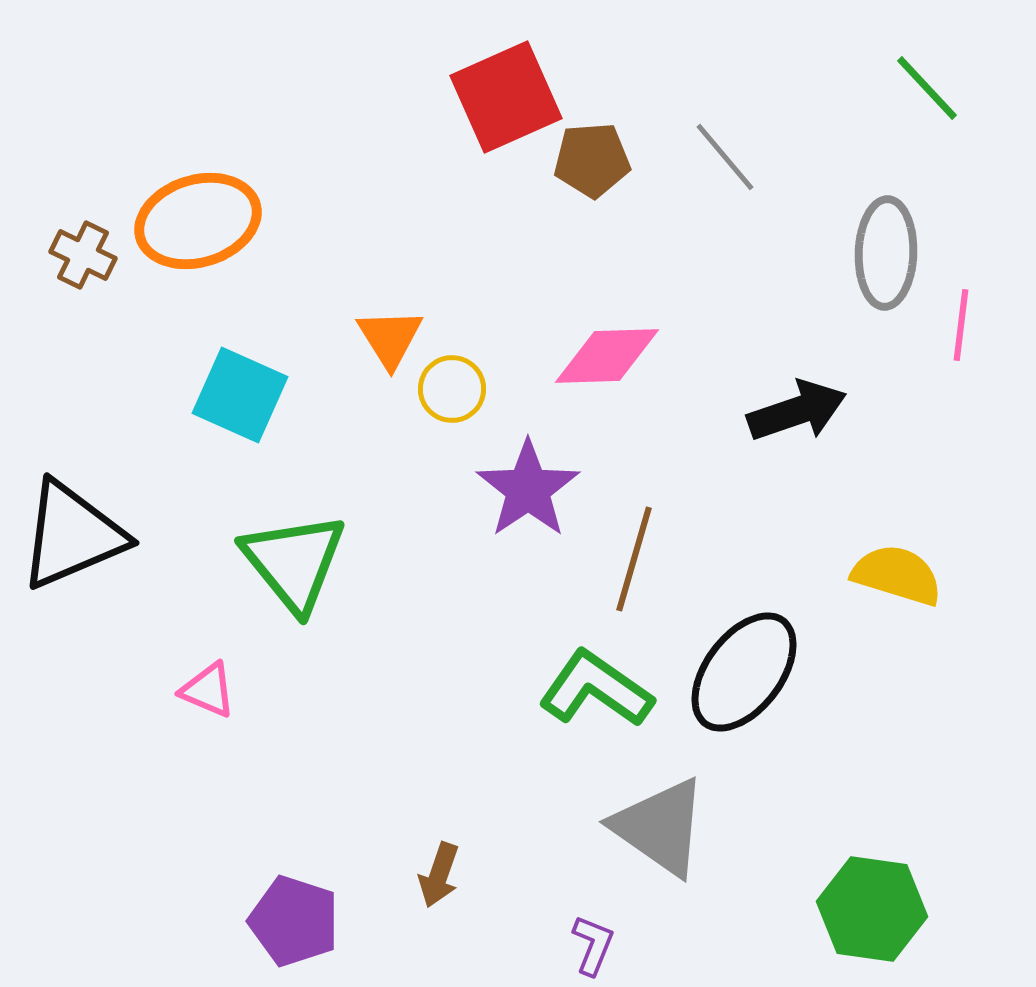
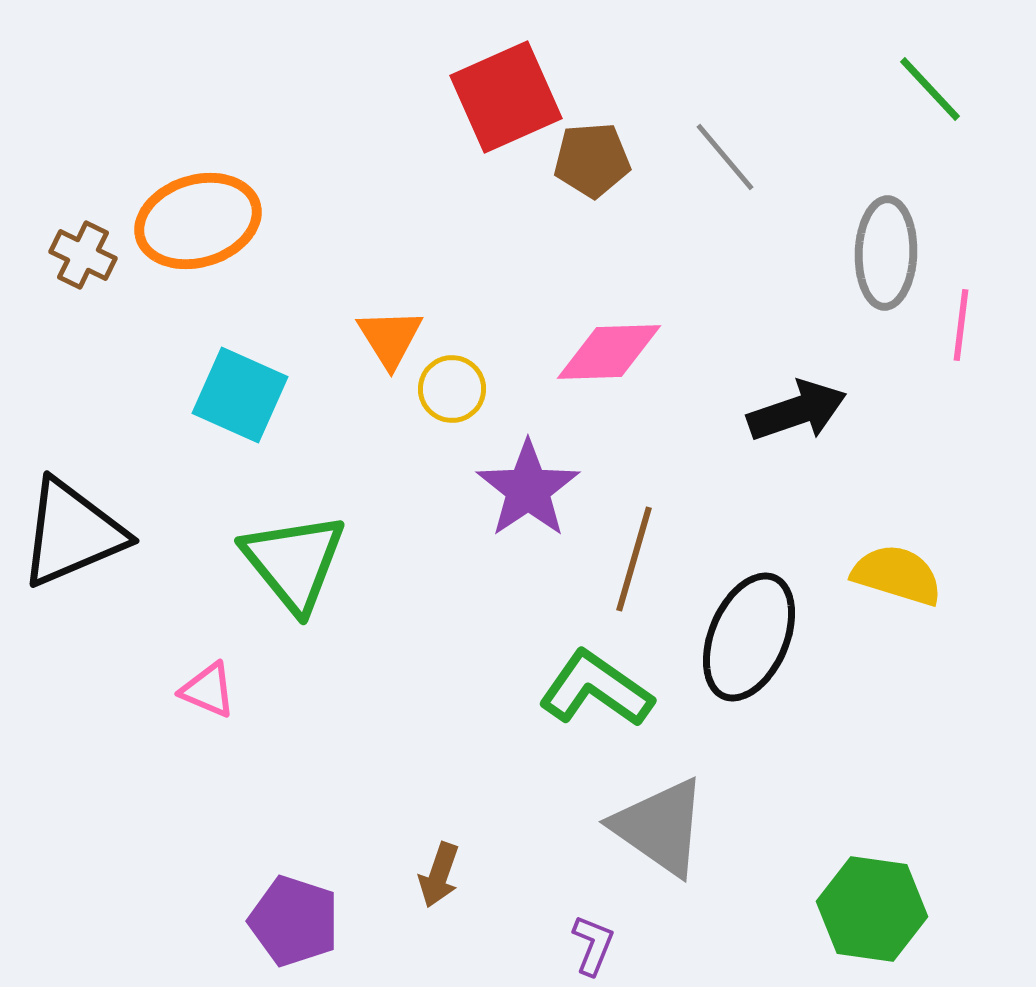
green line: moved 3 px right, 1 px down
pink diamond: moved 2 px right, 4 px up
black triangle: moved 2 px up
black ellipse: moved 5 px right, 35 px up; rotated 14 degrees counterclockwise
